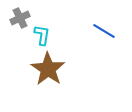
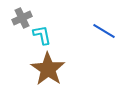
gray cross: moved 2 px right
cyan L-shape: rotated 20 degrees counterclockwise
